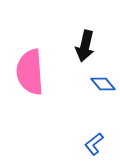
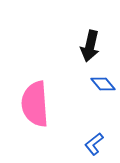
black arrow: moved 5 px right
pink semicircle: moved 5 px right, 32 px down
